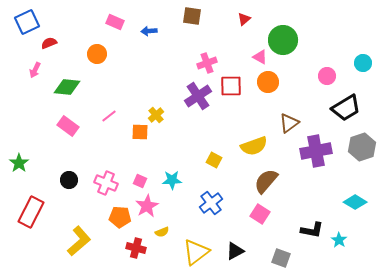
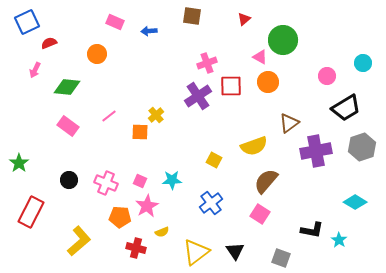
black triangle at (235, 251): rotated 36 degrees counterclockwise
